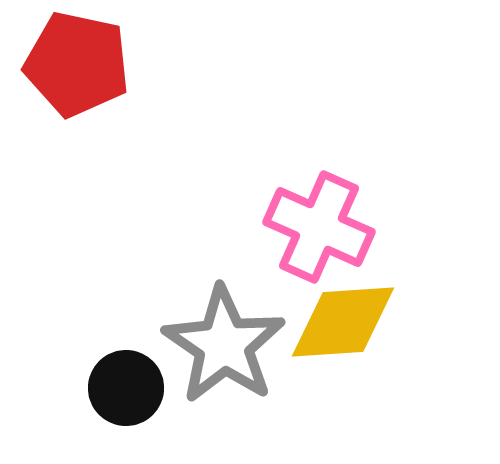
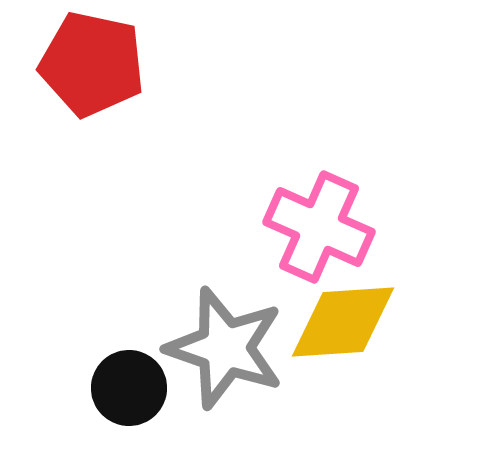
red pentagon: moved 15 px right
gray star: moved 1 px right, 3 px down; rotated 15 degrees counterclockwise
black circle: moved 3 px right
